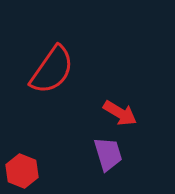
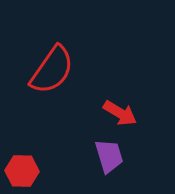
purple trapezoid: moved 1 px right, 2 px down
red hexagon: rotated 20 degrees counterclockwise
